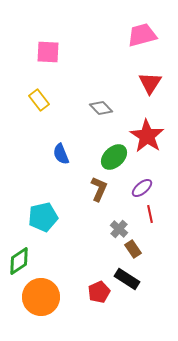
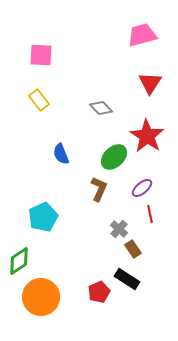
pink square: moved 7 px left, 3 px down
cyan pentagon: rotated 12 degrees counterclockwise
